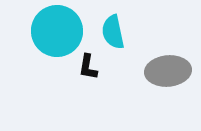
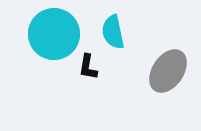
cyan circle: moved 3 px left, 3 px down
gray ellipse: rotated 51 degrees counterclockwise
